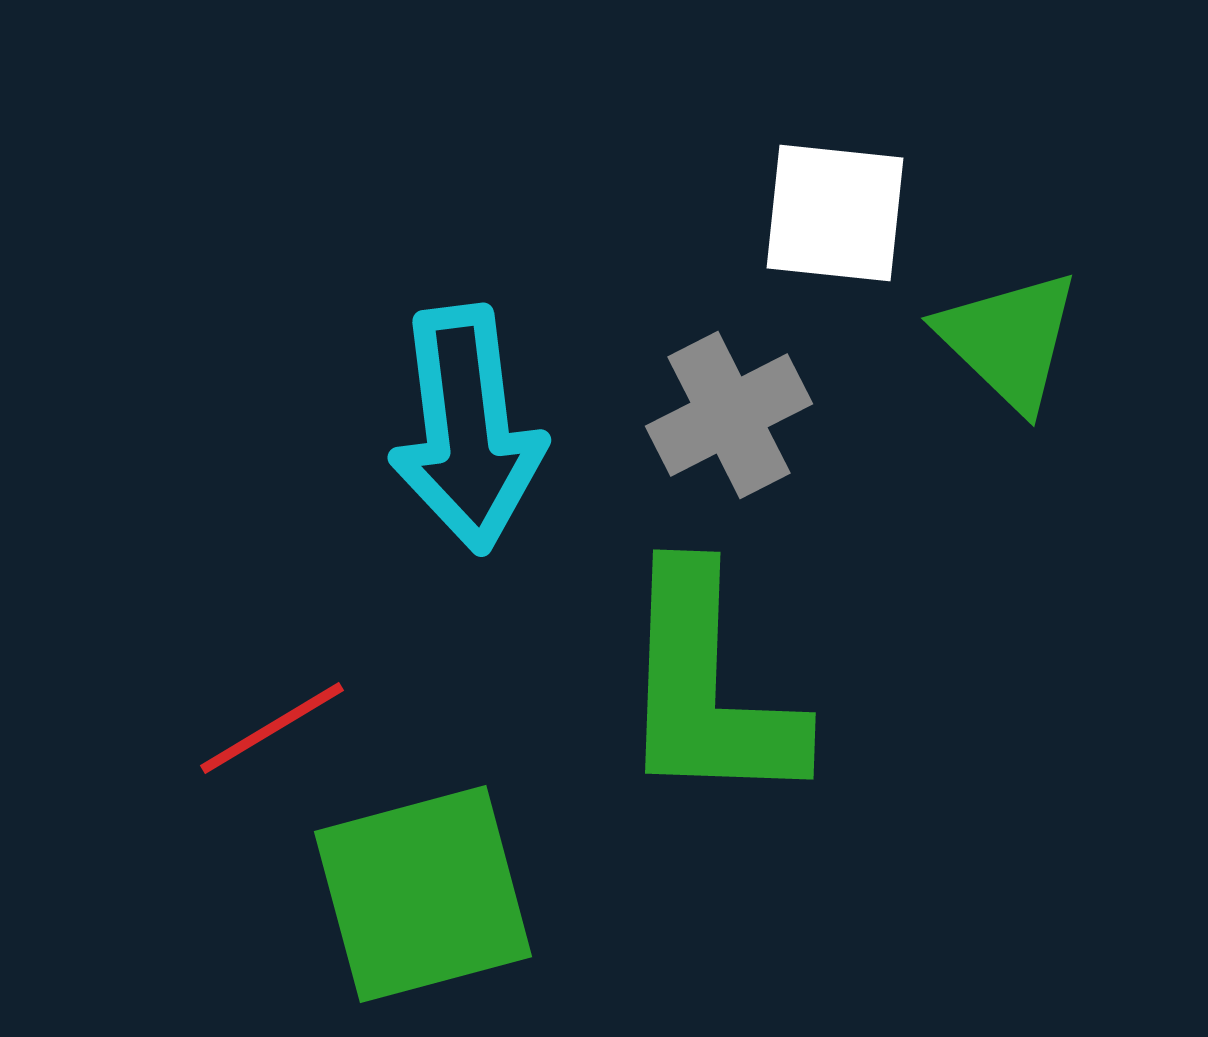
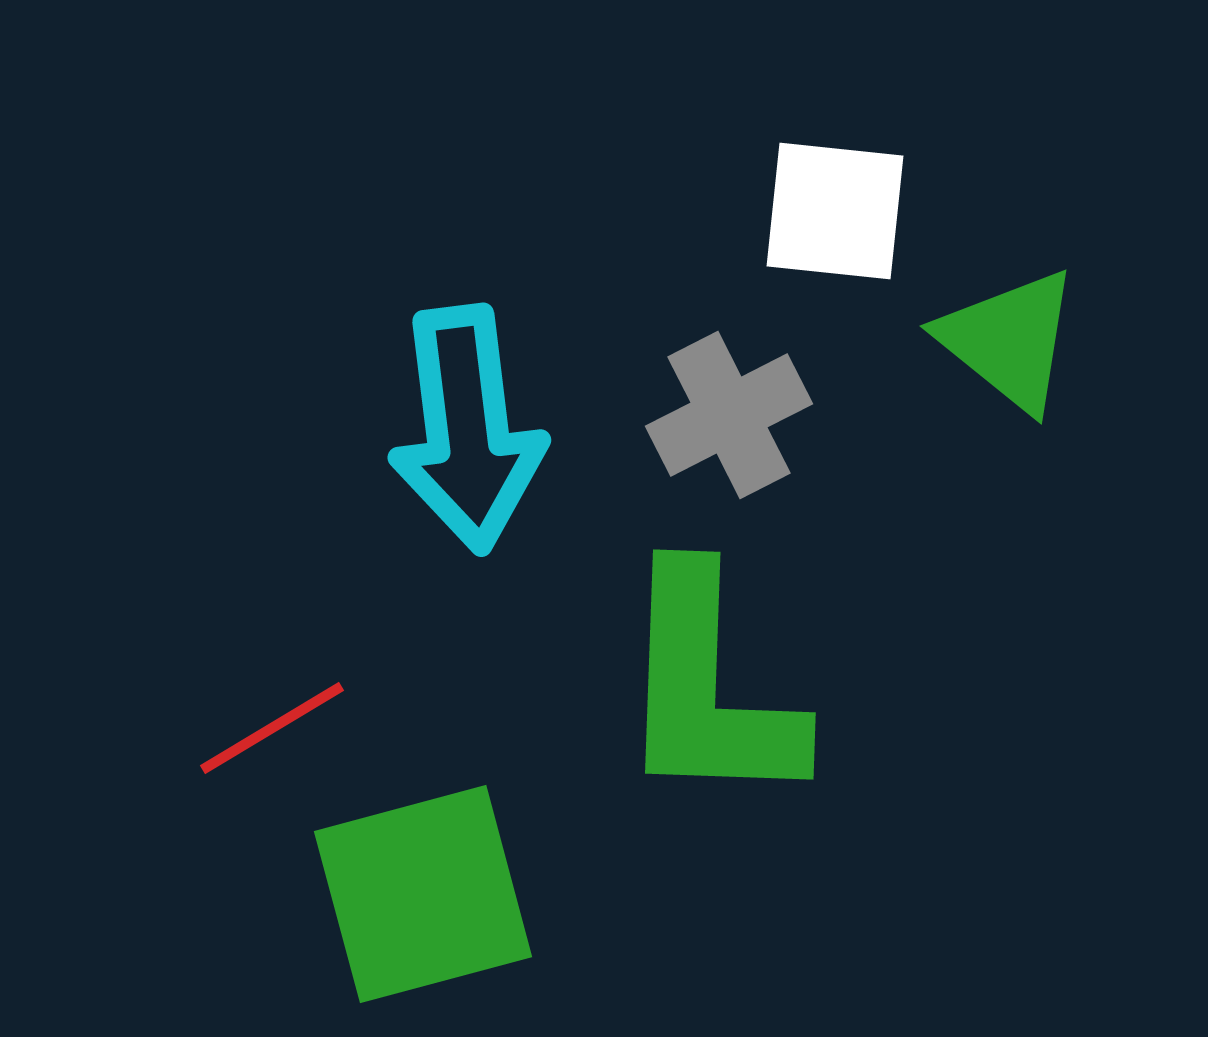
white square: moved 2 px up
green triangle: rotated 5 degrees counterclockwise
